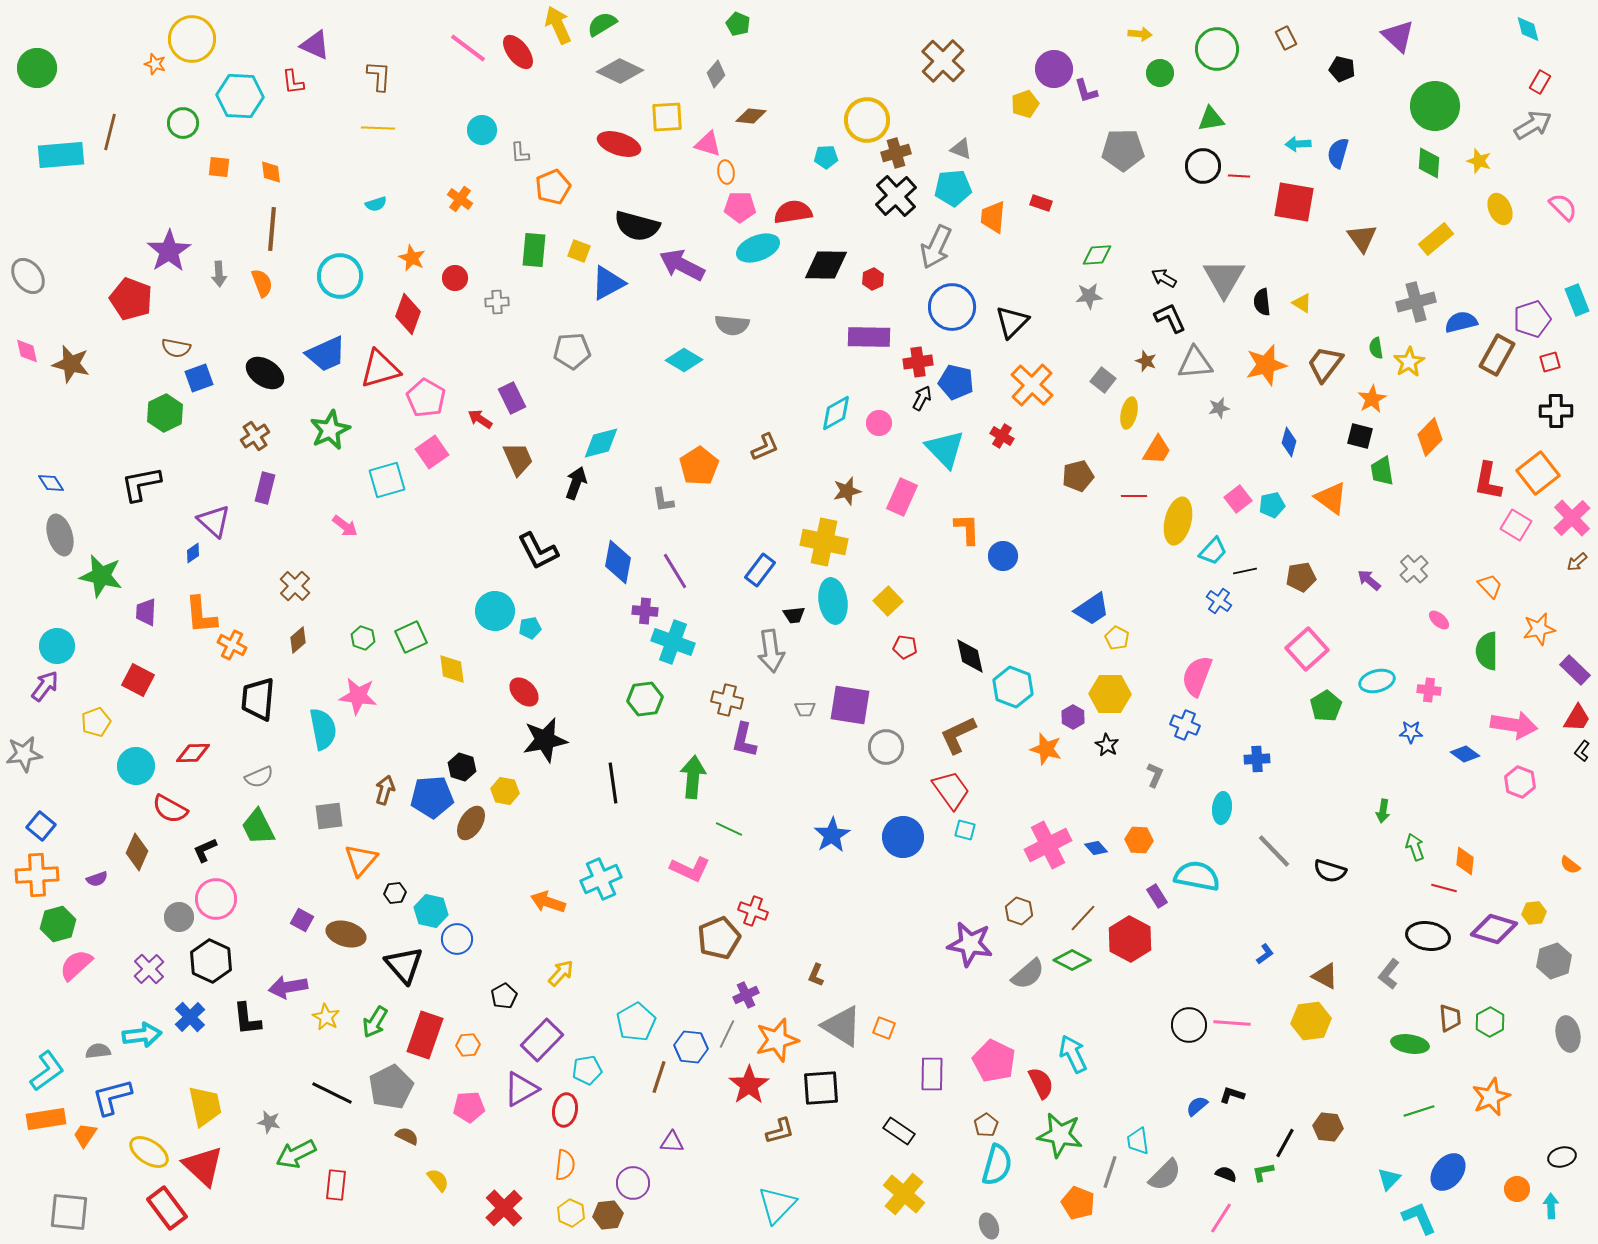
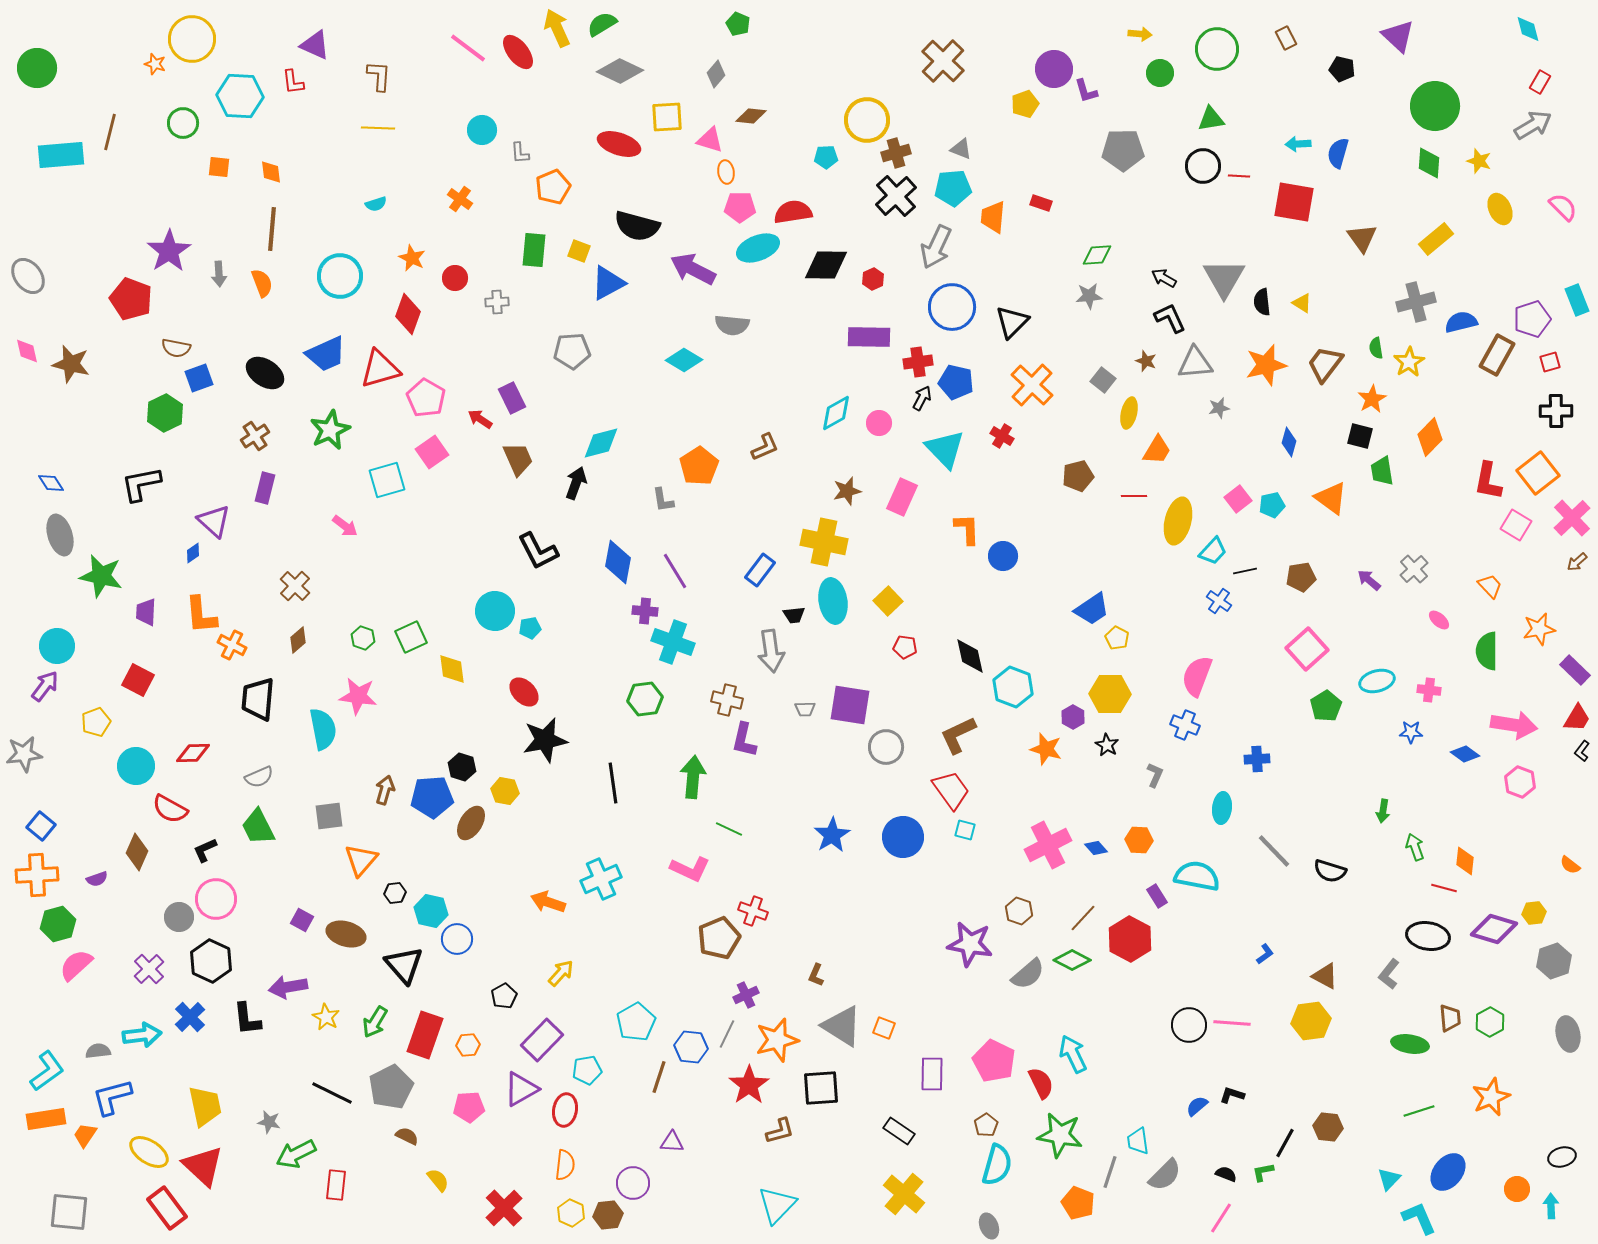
yellow arrow at (558, 25): moved 1 px left, 3 px down
pink triangle at (708, 144): moved 2 px right, 4 px up
purple arrow at (682, 265): moved 11 px right, 4 px down
